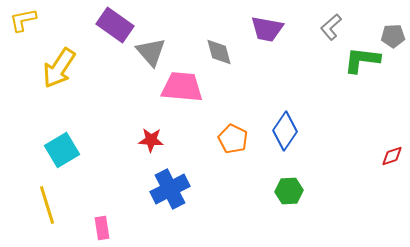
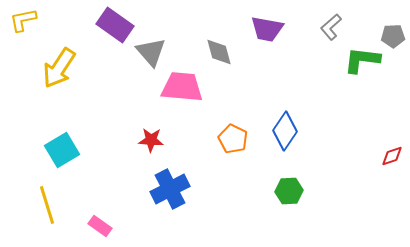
pink rectangle: moved 2 px left, 2 px up; rotated 45 degrees counterclockwise
